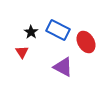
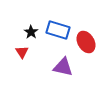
blue rectangle: rotated 10 degrees counterclockwise
purple triangle: rotated 15 degrees counterclockwise
